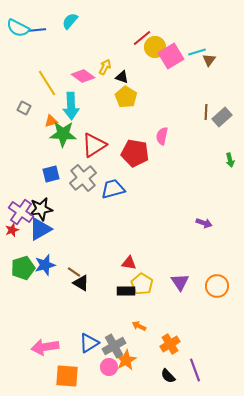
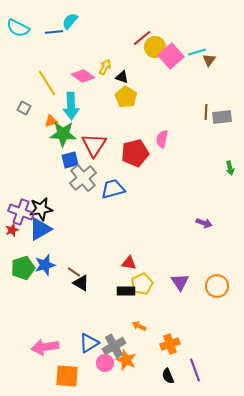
blue line at (37, 30): moved 17 px right, 2 px down
pink square at (171, 56): rotated 10 degrees counterclockwise
gray rectangle at (222, 117): rotated 36 degrees clockwise
pink semicircle at (162, 136): moved 3 px down
red triangle at (94, 145): rotated 24 degrees counterclockwise
red pentagon at (135, 153): rotated 24 degrees counterclockwise
green arrow at (230, 160): moved 8 px down
blue square at (51, 174): moved 19 px right, 14 px up
purple cross at (21, 212): rotated 15 degrees counterclockwise
yellow pentagon at (142, 284): rotated 15 degrees clockwise
orange cross at (170, 344): rotated 12 degrees clockwise
orange star at (126, 360): rotated 20 degrees counterclockwise
pink circle at (109, 367): moved 4 px left, 4 px up
black semicircle at (168, 376): rotated 21 degrees clockwise
